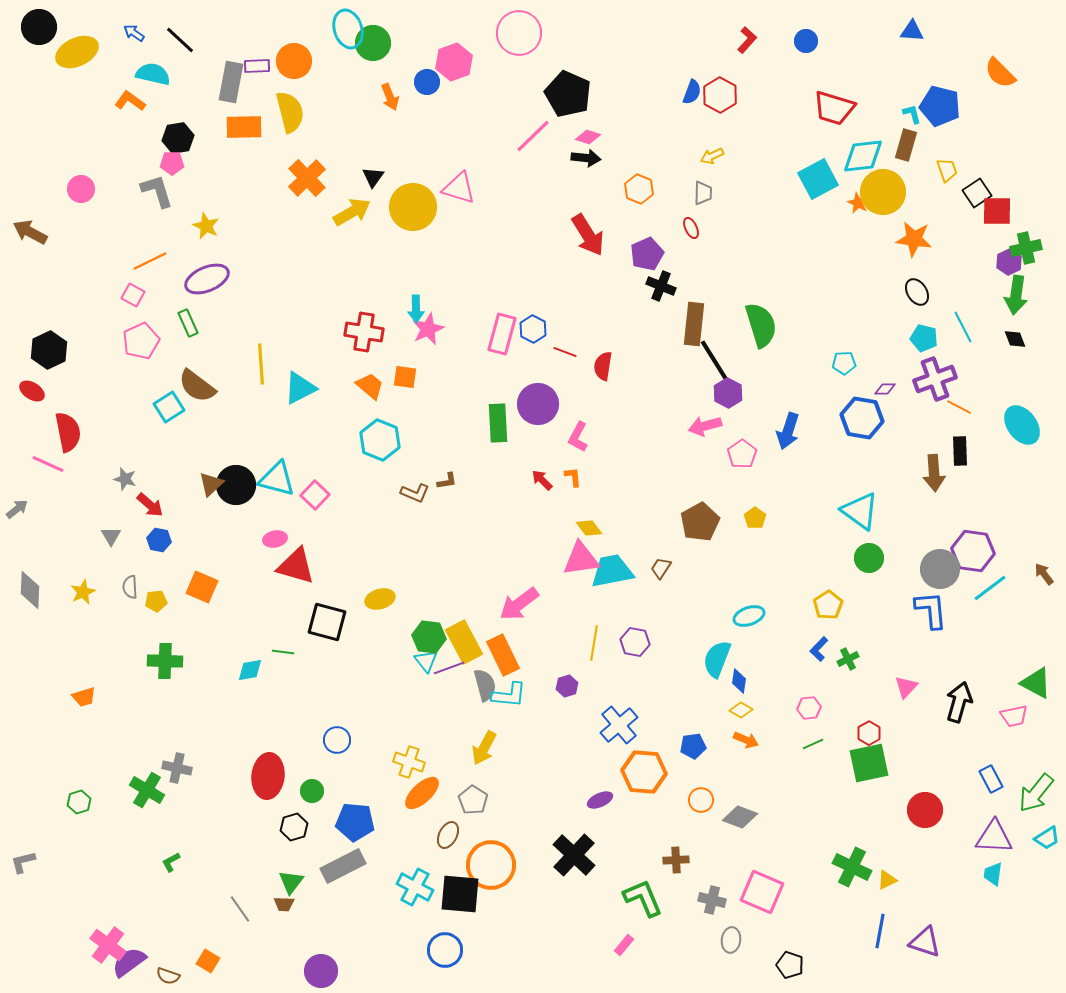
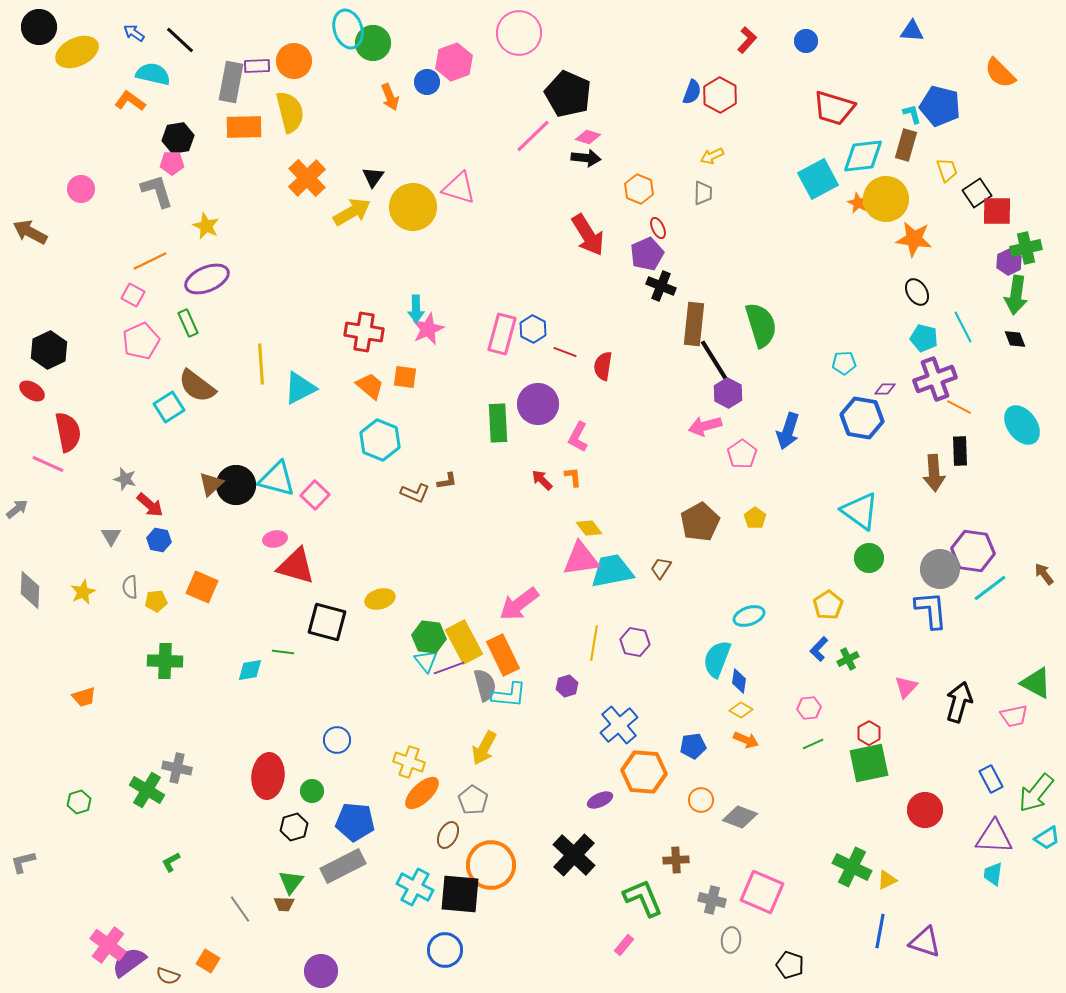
yellow circle at (883, 192): moved 3 px right, 7 px down
red ellipse at (691, 228): moved 33 px left
